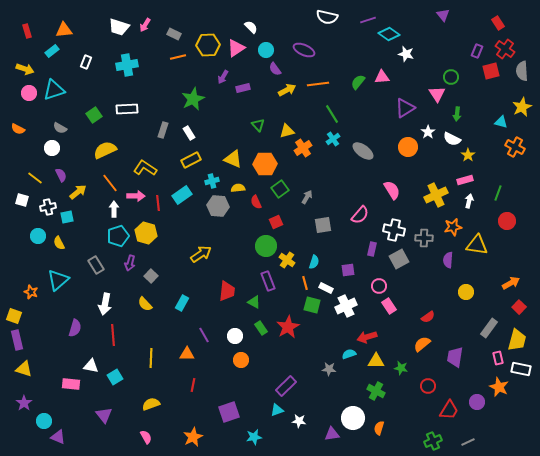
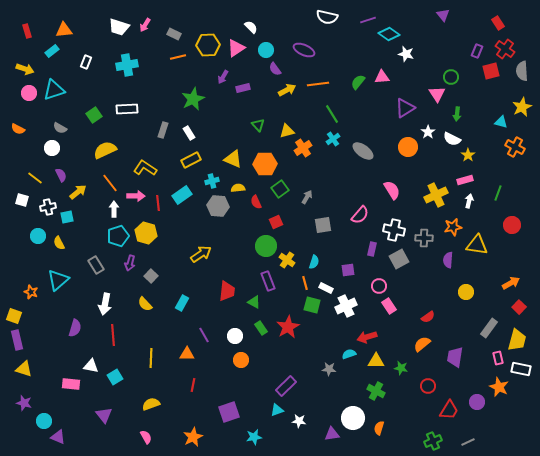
red circle at (507, 221): moved 5 px right, 4 px down
purple star at (24, 403): rotated 21 degrees counterclockwise
